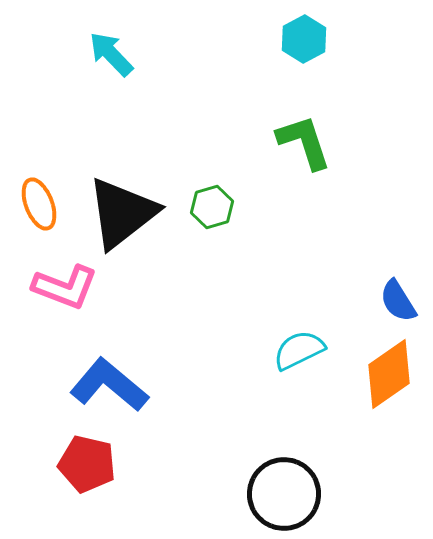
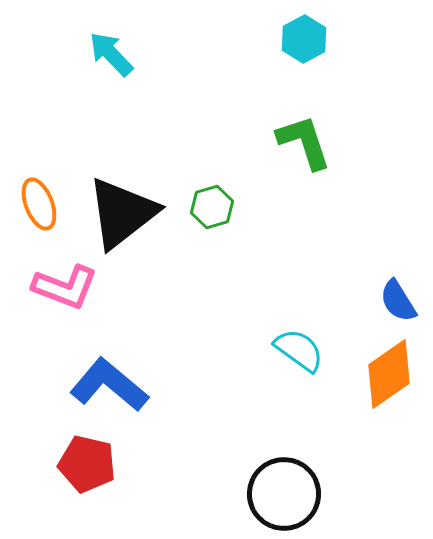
cyan semicircle: rotated 62 degrees clockwise
